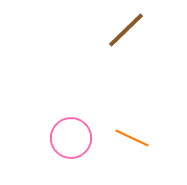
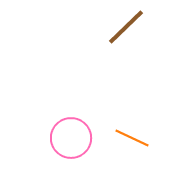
brown line: moved 3 px up
